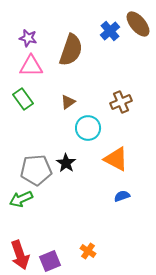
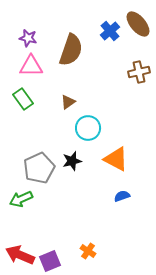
brown cross: moved 18 px right, 30 px up; rotated 10 degrees clockwise
black star: moved 6 px right, 2 px up; rotated 24 degrees clockwise
gray pentagon: moved 3 px right, 2 px up; rotated 20 degrees counterclockwise
red arrow: rotated 132 degrees clockwise
